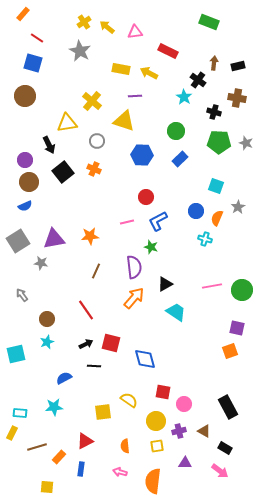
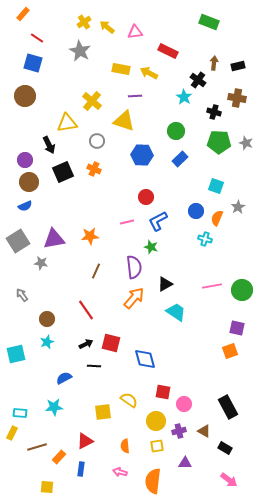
black square at (63, 172): rotated 15 degrees clockwise
pink arrow at (220, 471): moved 9 px right, 9 px down
